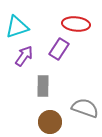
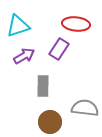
cyan triangle: moved 1 px right, 1 px up
purple arrow: rotated 25 degrees clockwise
gray semicircle: rotated 12 degrees counterclockwise
